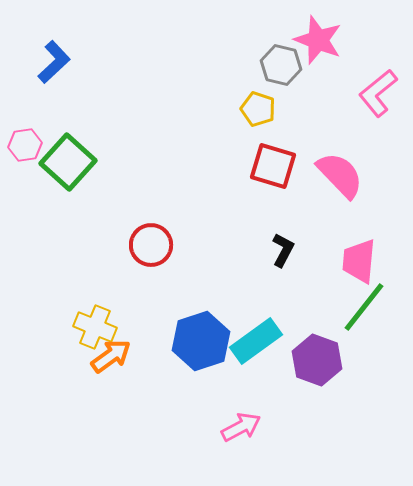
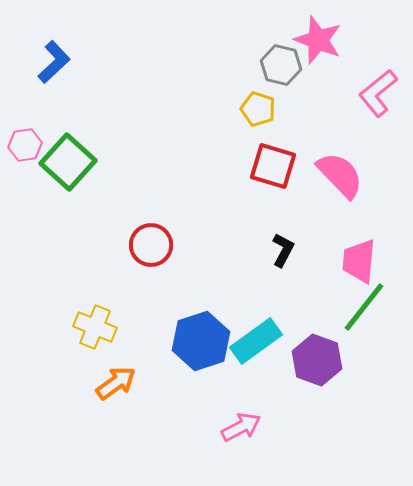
orange arrow: moved 5 px right, 27 px down
